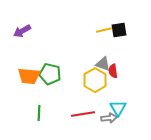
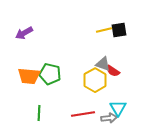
purple arrow: moved 2 px right, 2 px down
red semicircle: rotated 48 degrees counterclockwise
